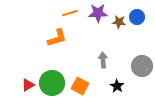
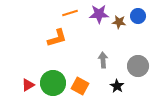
purple star: moved 1 px right, 1 px down
blue circle: moved 1 px right, 1 px up
gray circle: moved 4 px left
green circle: moved 1 px right
